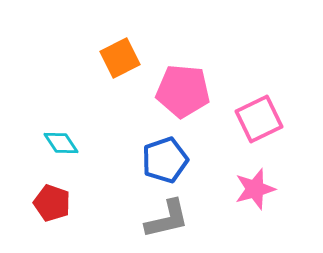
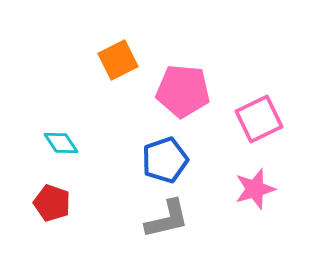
orange square: moved 2 px left, 2 px down
